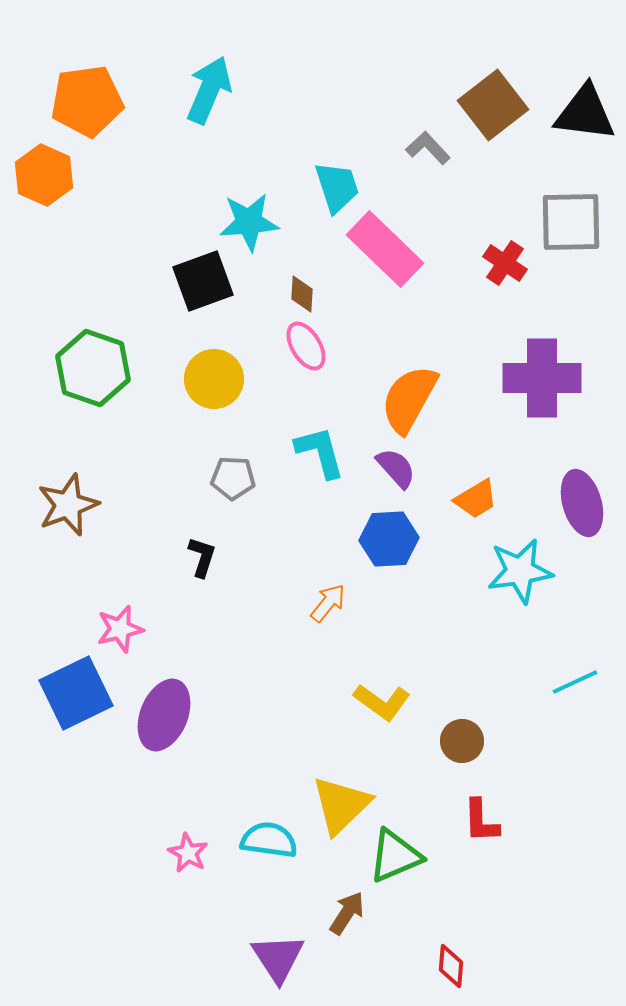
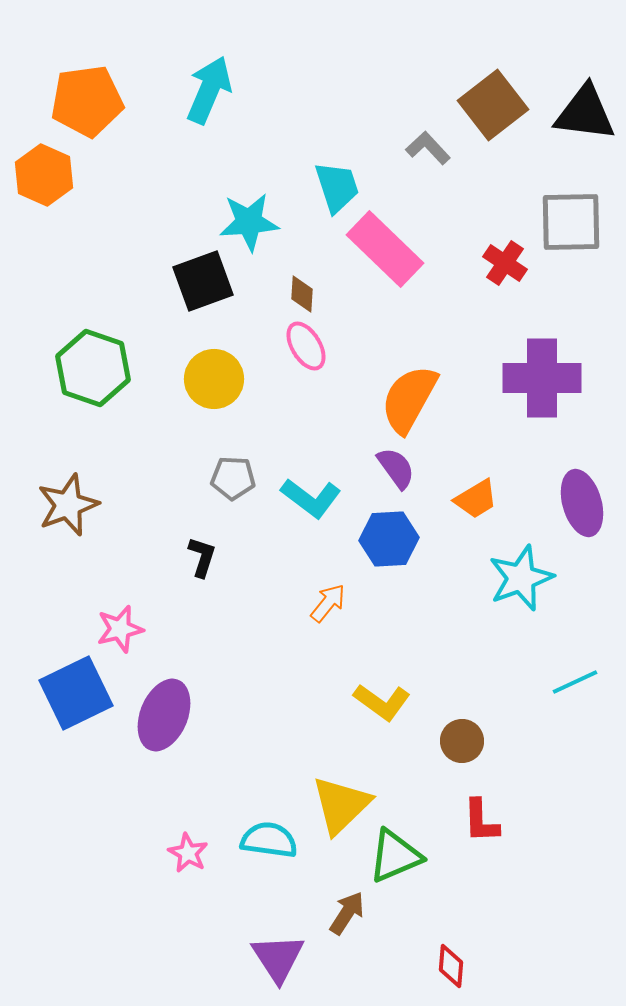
cyan L-shape at (320, 452): moved 9 px left, 46 px down; rotated 142 degrees clockwise
purple semicircle at (396, 468): rotated 6 degrees clockwise
cyan star at (520, 571): moved 1 px right, 7 px down; rotated 12 degrees counterclockwise
